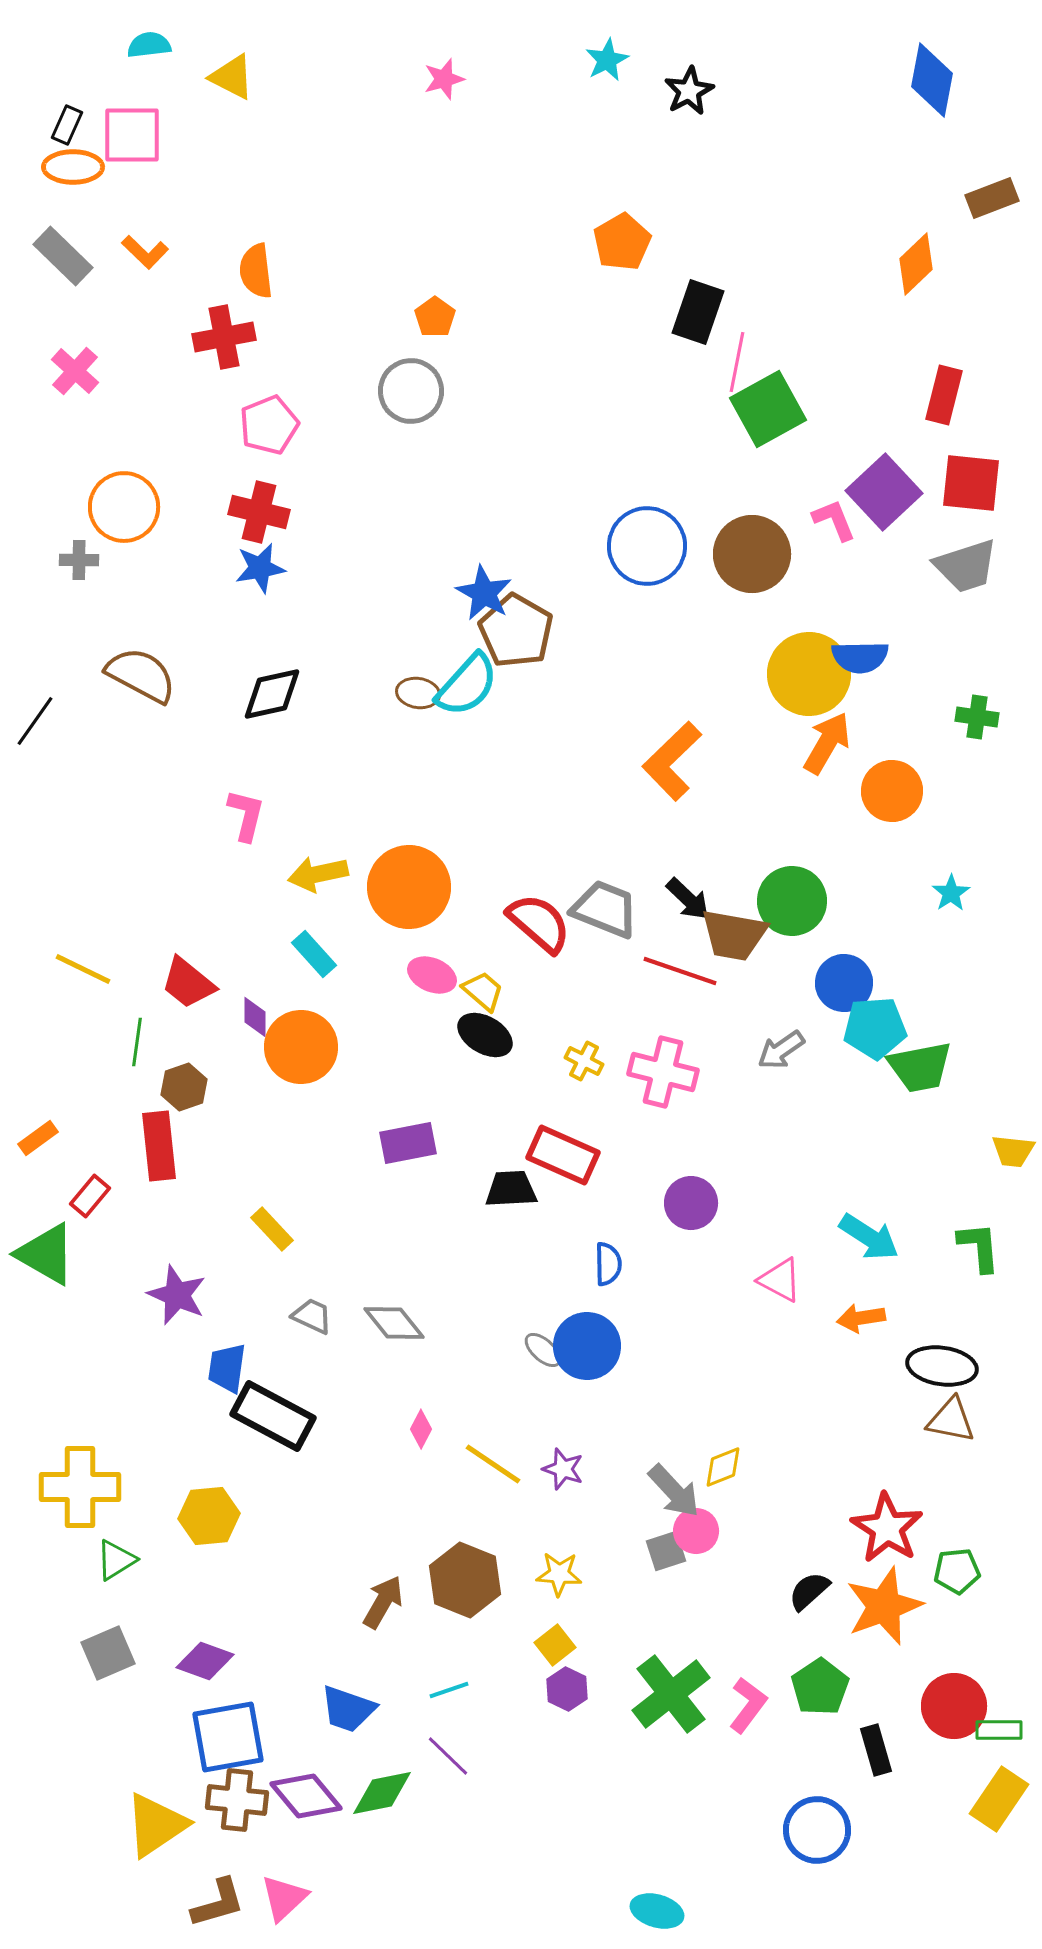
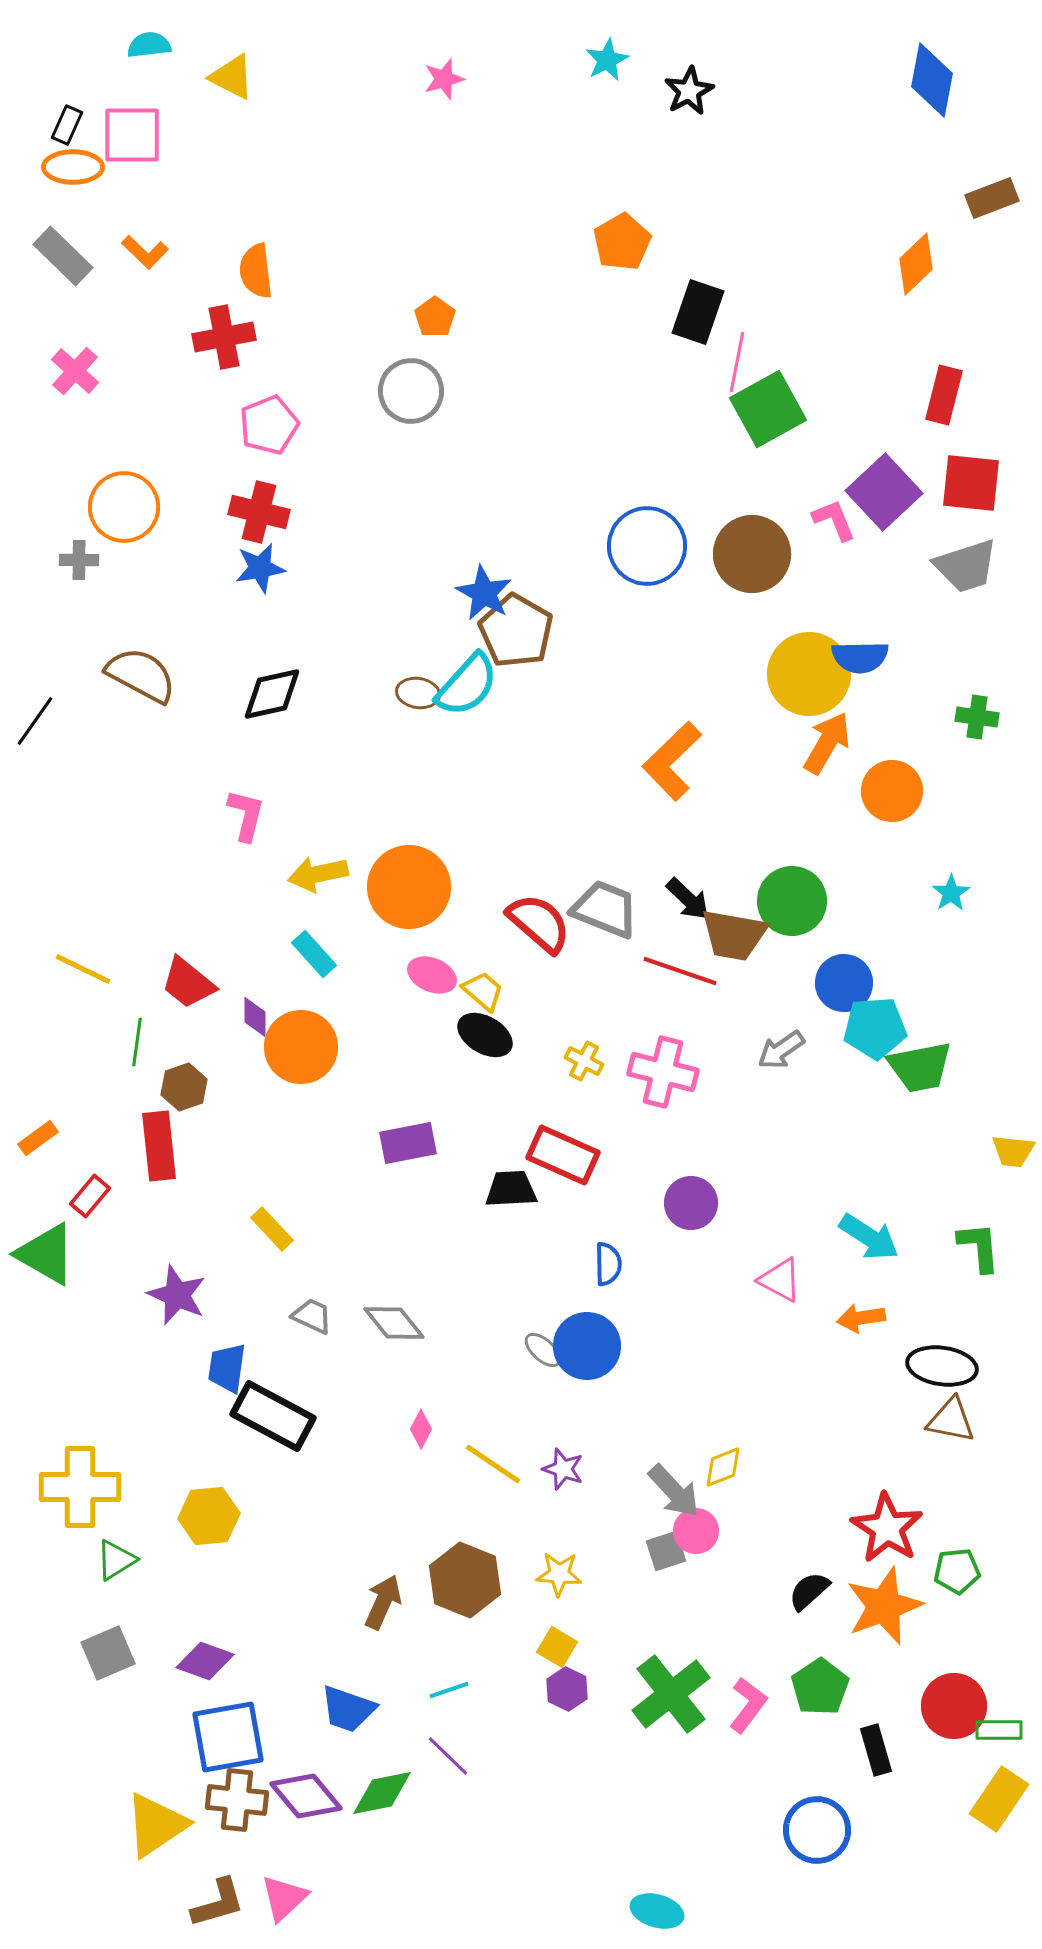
brown arrow at (383, 1602): rotated 6 degrees counterclockwise
yellow square at (555, 1645): moved 2 px right, 2 px down; rotated 21 degrees counterclockwise
